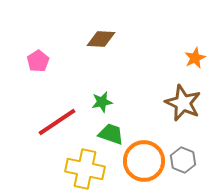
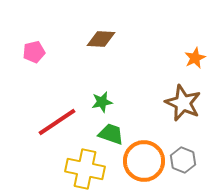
pink pentagon: moved 4 px left, 9 px up; rotated 20 degrees clockwise
